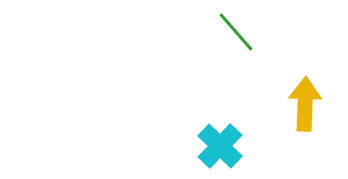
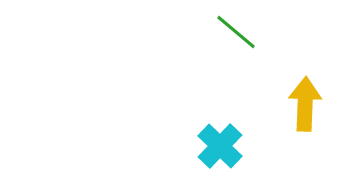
green line: rotated 9 degrees counterclockwise
